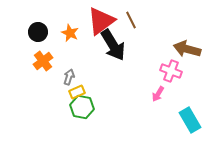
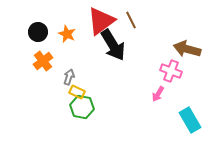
orange star: moved 3 px left, 1 px down
yellow rectangle: rotated 49 degrees clockwise
